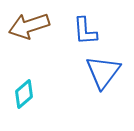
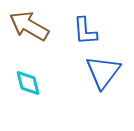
brown arrow: rotated 48 degrees clockwise
cyan diamond: moved 4 px right, 11 px up; rotated 64 degrees counterclockwise
